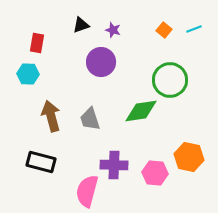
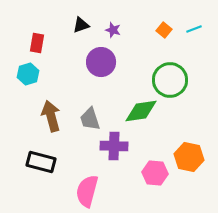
cyan hexagon: rotated 20 degrees counterclockwise
purple cross: moved 19 px up
